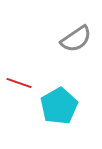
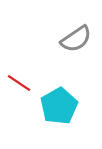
red line: rotated 15 degrees clockwise
